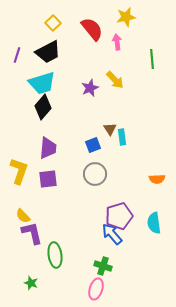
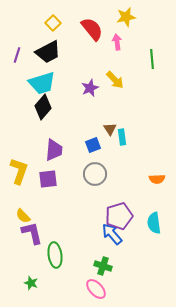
purple trapezoid: moved 6 px right, 2 px down
pink ellipse: rotated 60 degrees counterclockwise
